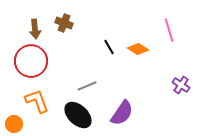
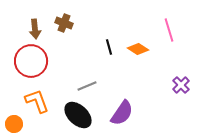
black line: rotated 14 degrees clockwise
purple cross: rotated 12 degrees clockwise
